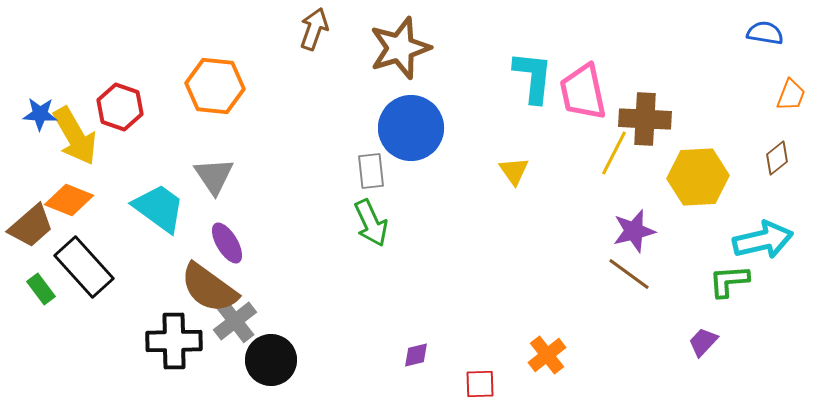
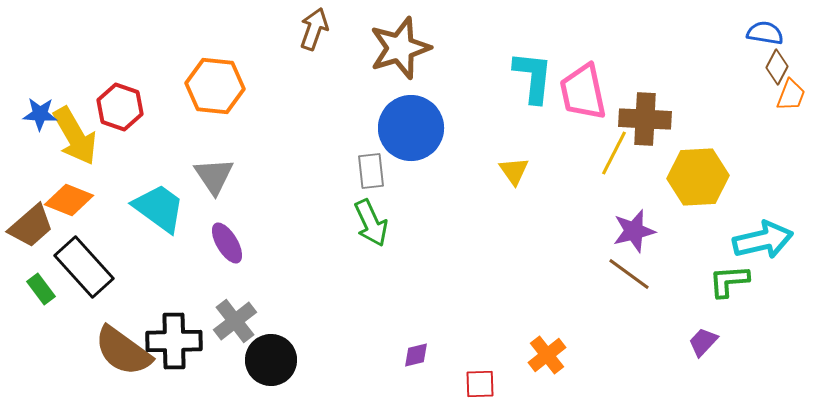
brown diamond: moved 91 px up; rotated 24 degrees counterclockwise
brown semicircle: moved 86 px left, 63 px down
